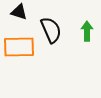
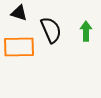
black triangle: moved 1 px down
green arrow: moved 1 px left
